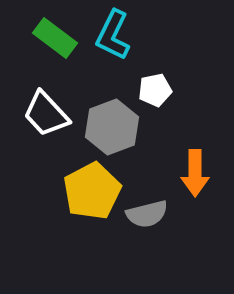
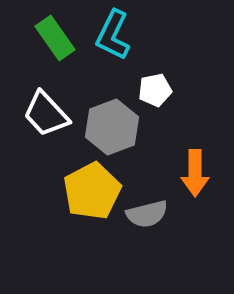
green rectangle: rotated 18 degrees clockwise
